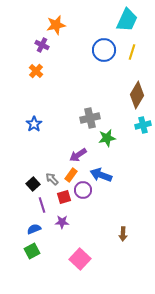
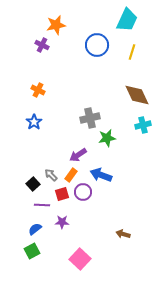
blue circle: moved 7 px left, 5 px up
orange cross: moved 2 px right, 19 px down; rotated 16 degrees counterclockwise
brown diamond: rotated 56 degrees counterclockwise
blue star: moved 2 px up
gray arrow: moved 1 px left, 4 px up
purple circle: moved 2 px down
red square: moved 2 px left, 3 px up
purple line: rotated 70 degrees counterclockwise
blue semicircle: moved 1 px right; rotated 16 degrees counterclockwise
brown arrow: rotated 104 degrees clockwise
